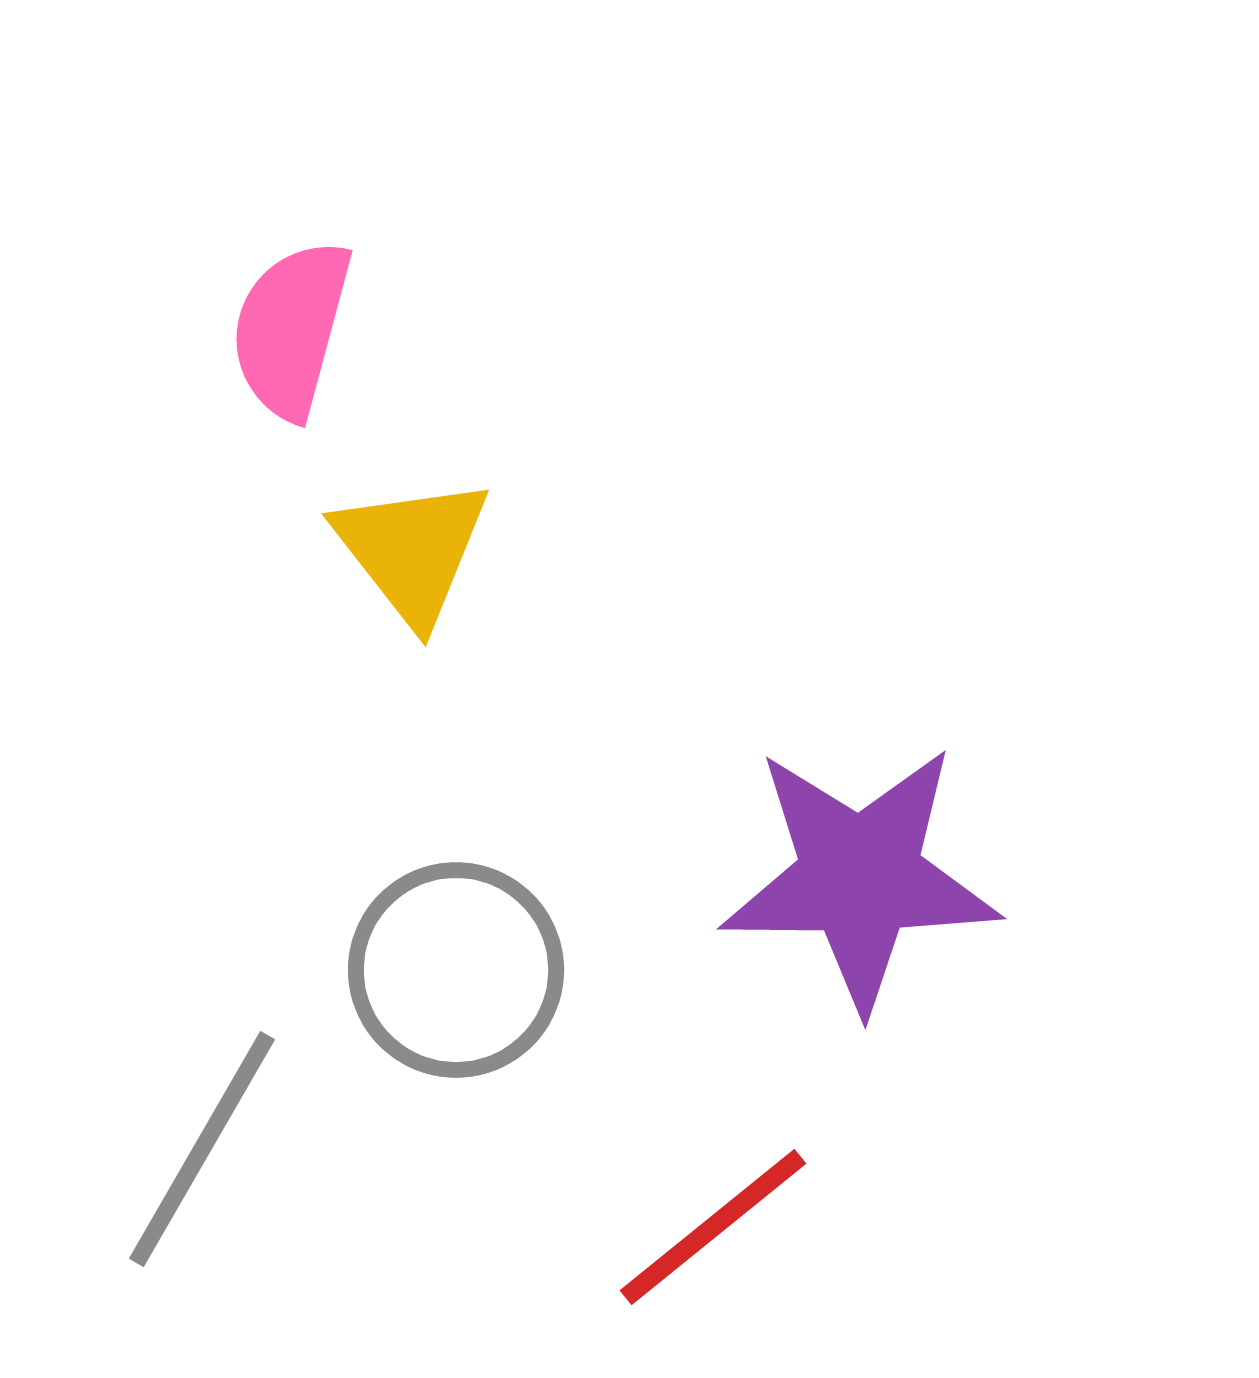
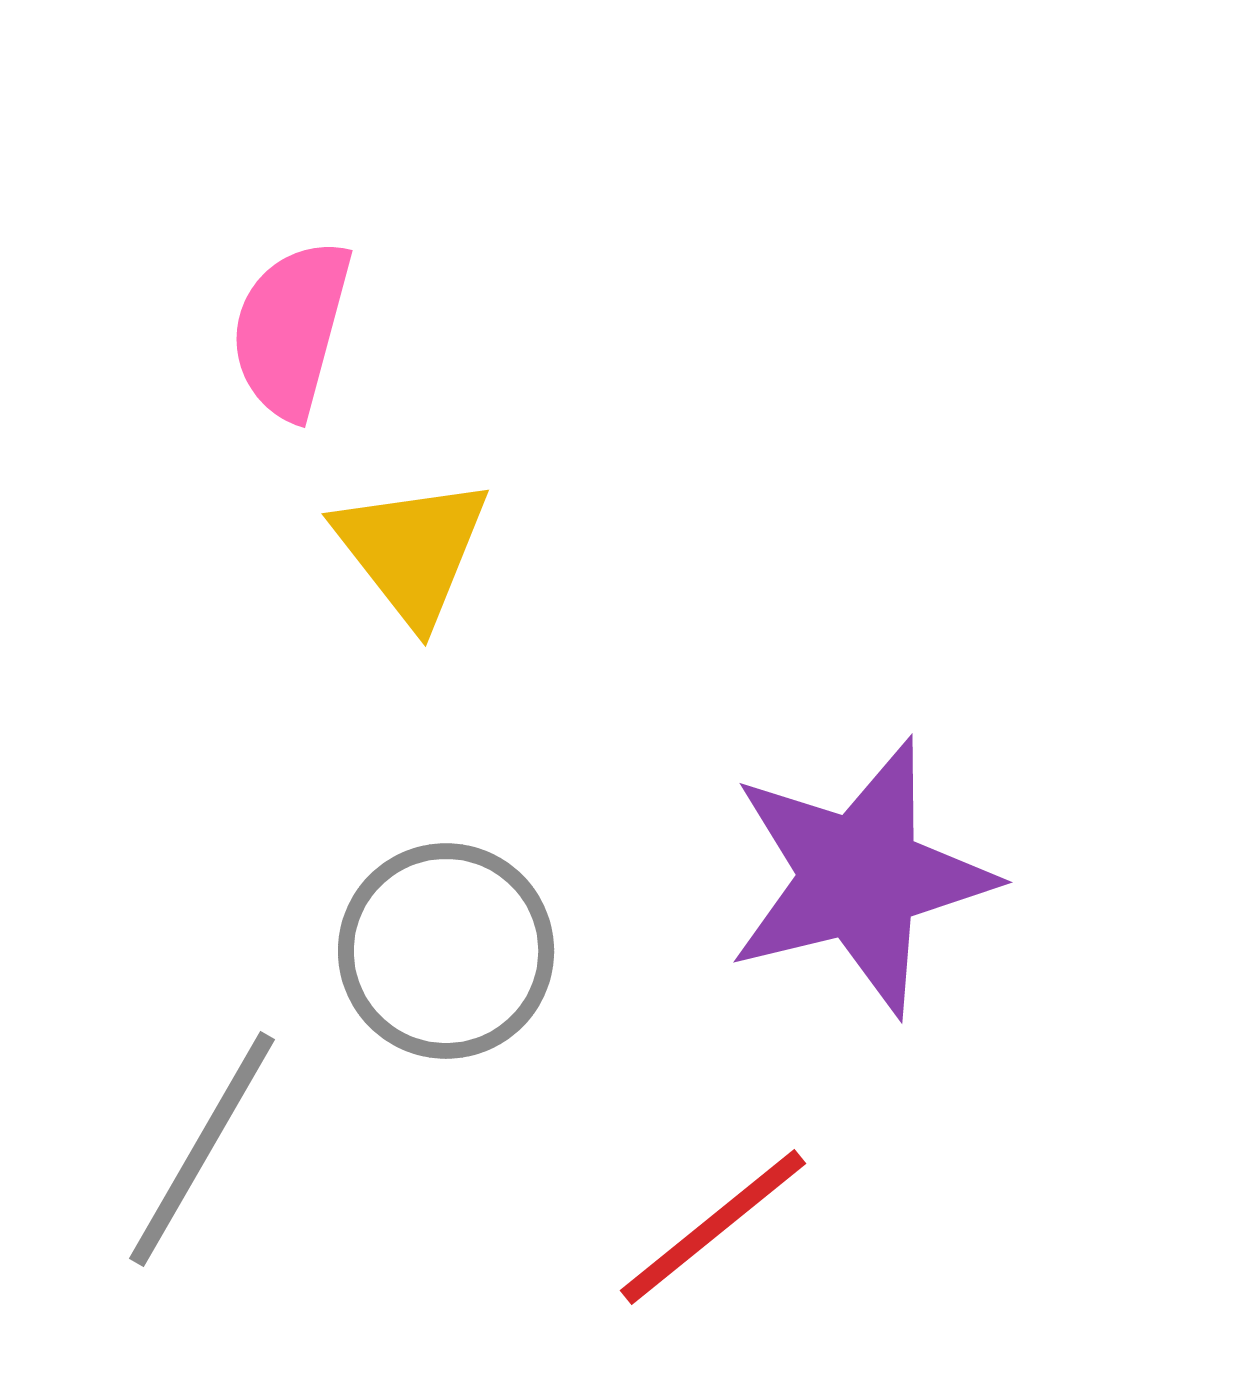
purple star: rotated 14 degrees counterclockwise
gray circle: moved 10 px left, 19 px up
